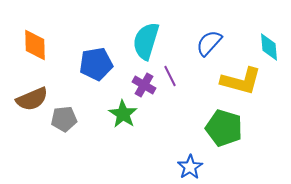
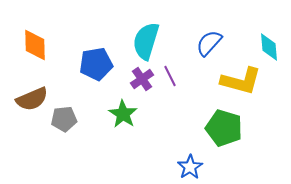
purple cross: moved 2 px left, 6 px up; rotated 25 degrees clockwise
